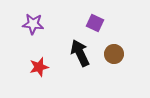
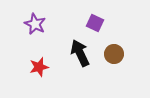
purple star: moved 2 px right; rotated 20 degrees clockwise
